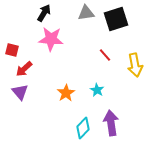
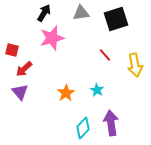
gray triangle: moved 5 px left
pink star: moved 1 px right, 1 px up; rotated 20 degrees counterclockwise
